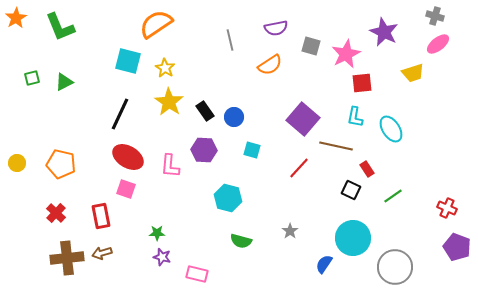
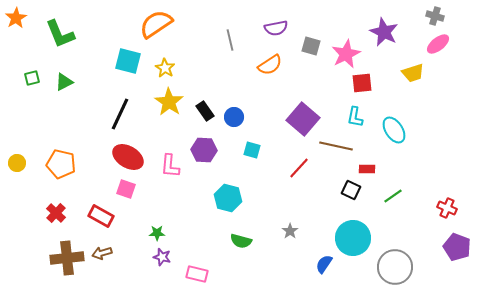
green L-shape at (60, 27): moved 7 px down
cyan ellipse at (391, 129): moved 3 px right, 1 px down
red rectangle at (367, 169): rotated 56 degrees counterclockwise
red rectangle at (101, 216): rotated 50 degrees counterclockwise
